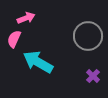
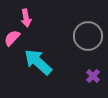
pink arrow: rotated 102 degrees clockwise
pink semicircle: moved 2 px left, 1 px up; rotated 18 degrees clockwise
cyan arrow: rotated 12 degrees clockwise
